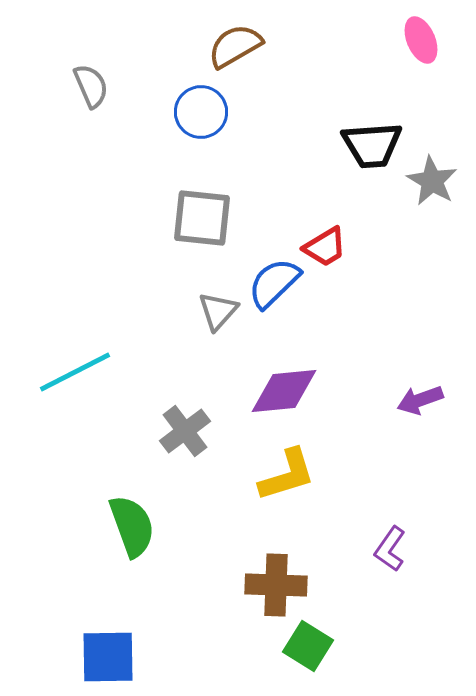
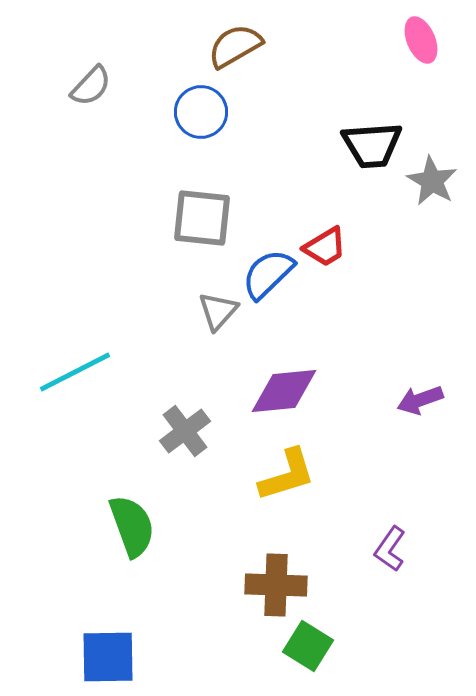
gray semicircle: rotated 66 degrees clockwise
blue semicircle: moved 6 px left, 9 px up
